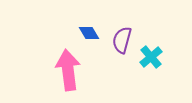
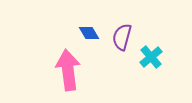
purple semicircle: moved 3 px up
